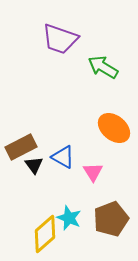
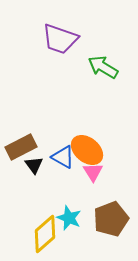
orange ellipse: moved 27 px left, 22 px down
